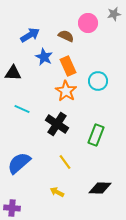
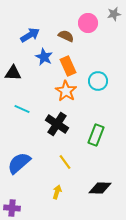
yellow arrow: rotated 80 degrees clockwise
